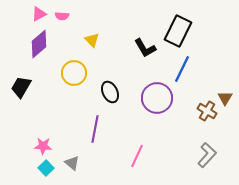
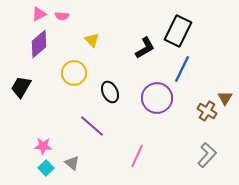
black L-shape: rotated 90 degrees counterclockwise
purple line: moved 3 px left, 3 px up; rotated 60 degrees counterclockwise
